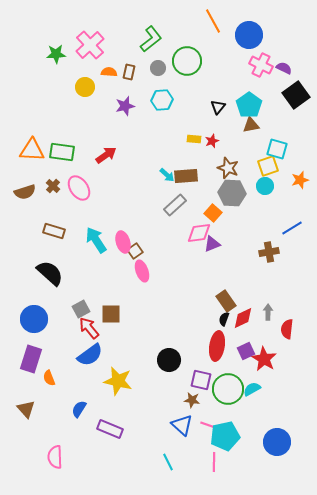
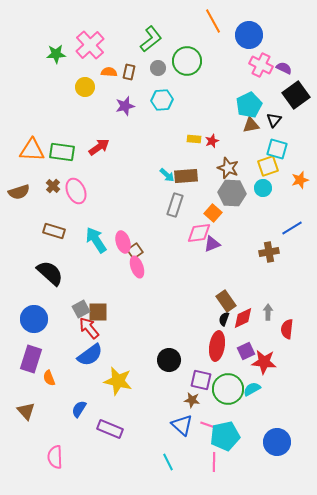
cyan pentagon at (249, 105): rotated 10 degrees clockwise
black triangle at (218, 107): moved 56 px right, 13 px down
red arrow at (106, 155): moved 7 px left, 8 px up
cyan circle at (265, 186): moved 2 px left, 2 px down
pink ellipse at (79, 188): moved 3 px left, 3 px down; rotated 10 degrees clockwise
brown semicircle at (25, 192): moved 6 px left
gray rectangle at (175, 205): rotated 30 degrees counterclockwise
pink ellipse at (142, 271): moved 5 px left, 4 px up
brown square at (111, 314): moved 13 px left, 2 px up
red star at (264, 359): moved 3 px down; rotated 25 degrees counterclockwise
brown triangle at (26, 409): moved 2 px down
